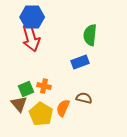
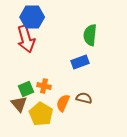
red arrow: moved 5 px left, 1 px down
orange semicircle: moved 5 px up
